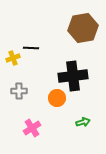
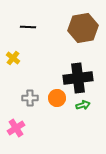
black line: moved 3 px left, 21 px up
yellow cross: rotated 32 degrees counterclockwise
black cross: moved 5 px right, 2 px down
gray cross: moved 11 px right, 7 px down
green arrow: moved 17 px up
pink cross: moved 16 px left
